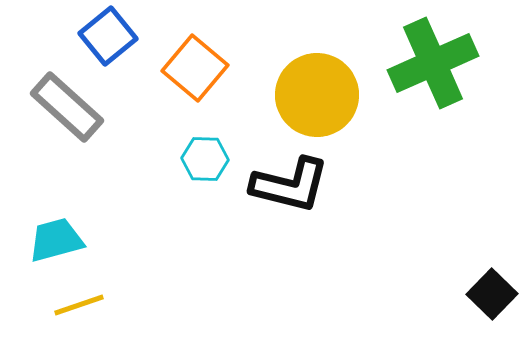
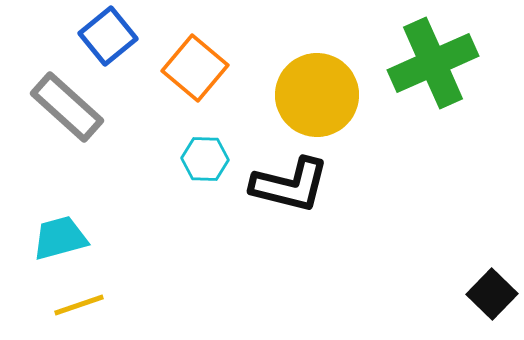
cyan trapezoid: moved 4 px right, 2 px up
